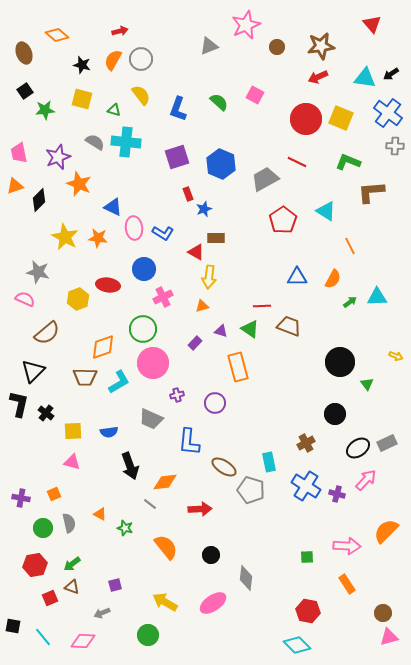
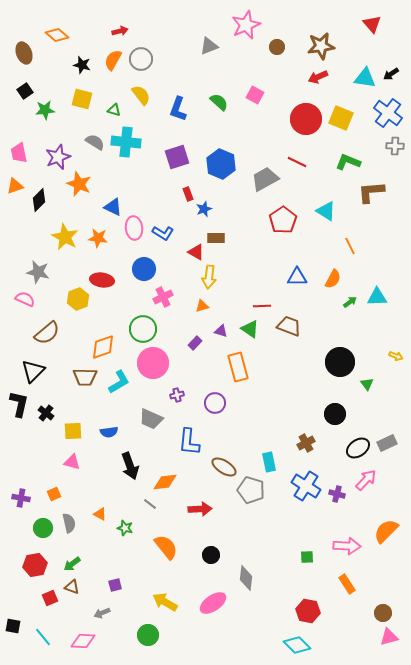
red ellipse at (108, 285): moved 6 px left, 5 px up
